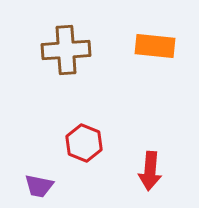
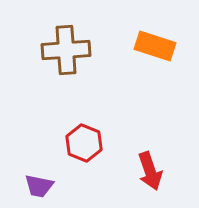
orange rectangle: rotated 12 degrees clockwise
red arrow: rotated 24 degrees counterclockwise
